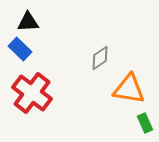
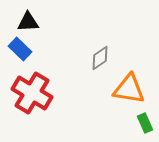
red cross: rotated 6 degrees counterclockwise
